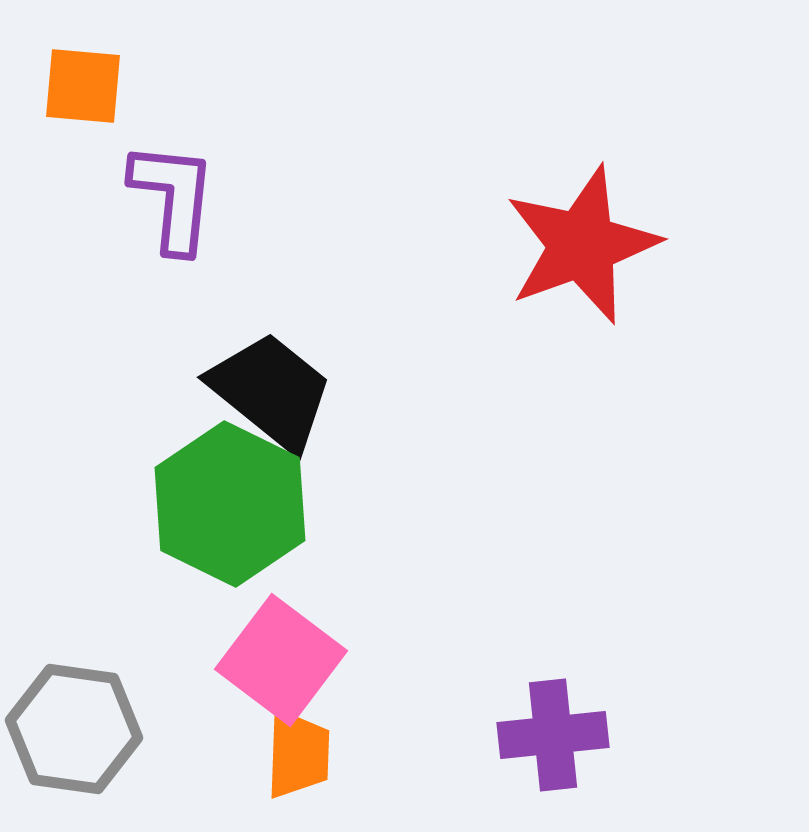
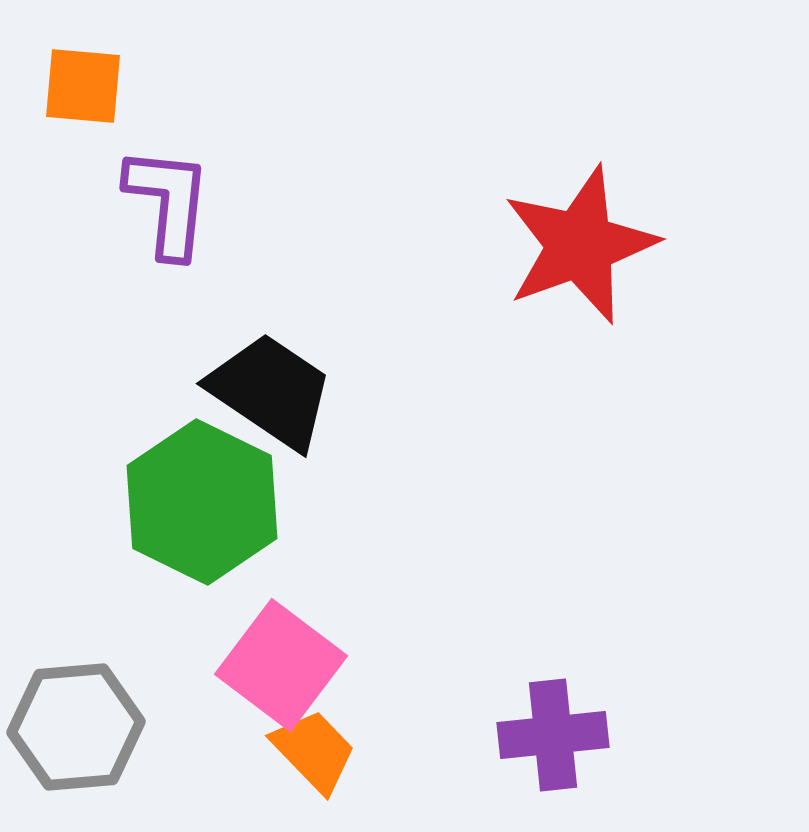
purple L-shape: moved 5 px left, 5 px down
red star: moved 2 px left
black trapezoid: rotated 5 degrees counterclockwise
green hexagon: moved 28 px left, 2 px up
pink square: moved 5 px down
gray hexagon: moved 2 px right, 2 px up; rotated 13 degrees counterclockwise
orange trapezoid: moved 16 px right, 3 px up; rotated 46 degrees counterclockwise
